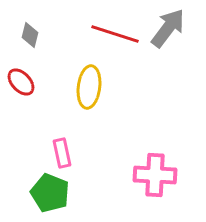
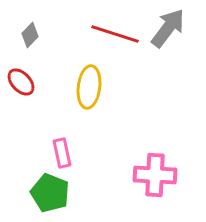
gray diamond: rotated 30 degrees clockwise
